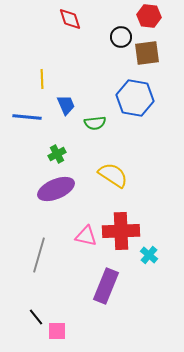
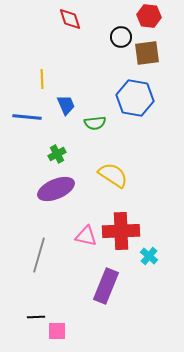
cyan cross: moved 1 px down
black line: rotated 54 degrees counterclockwise
